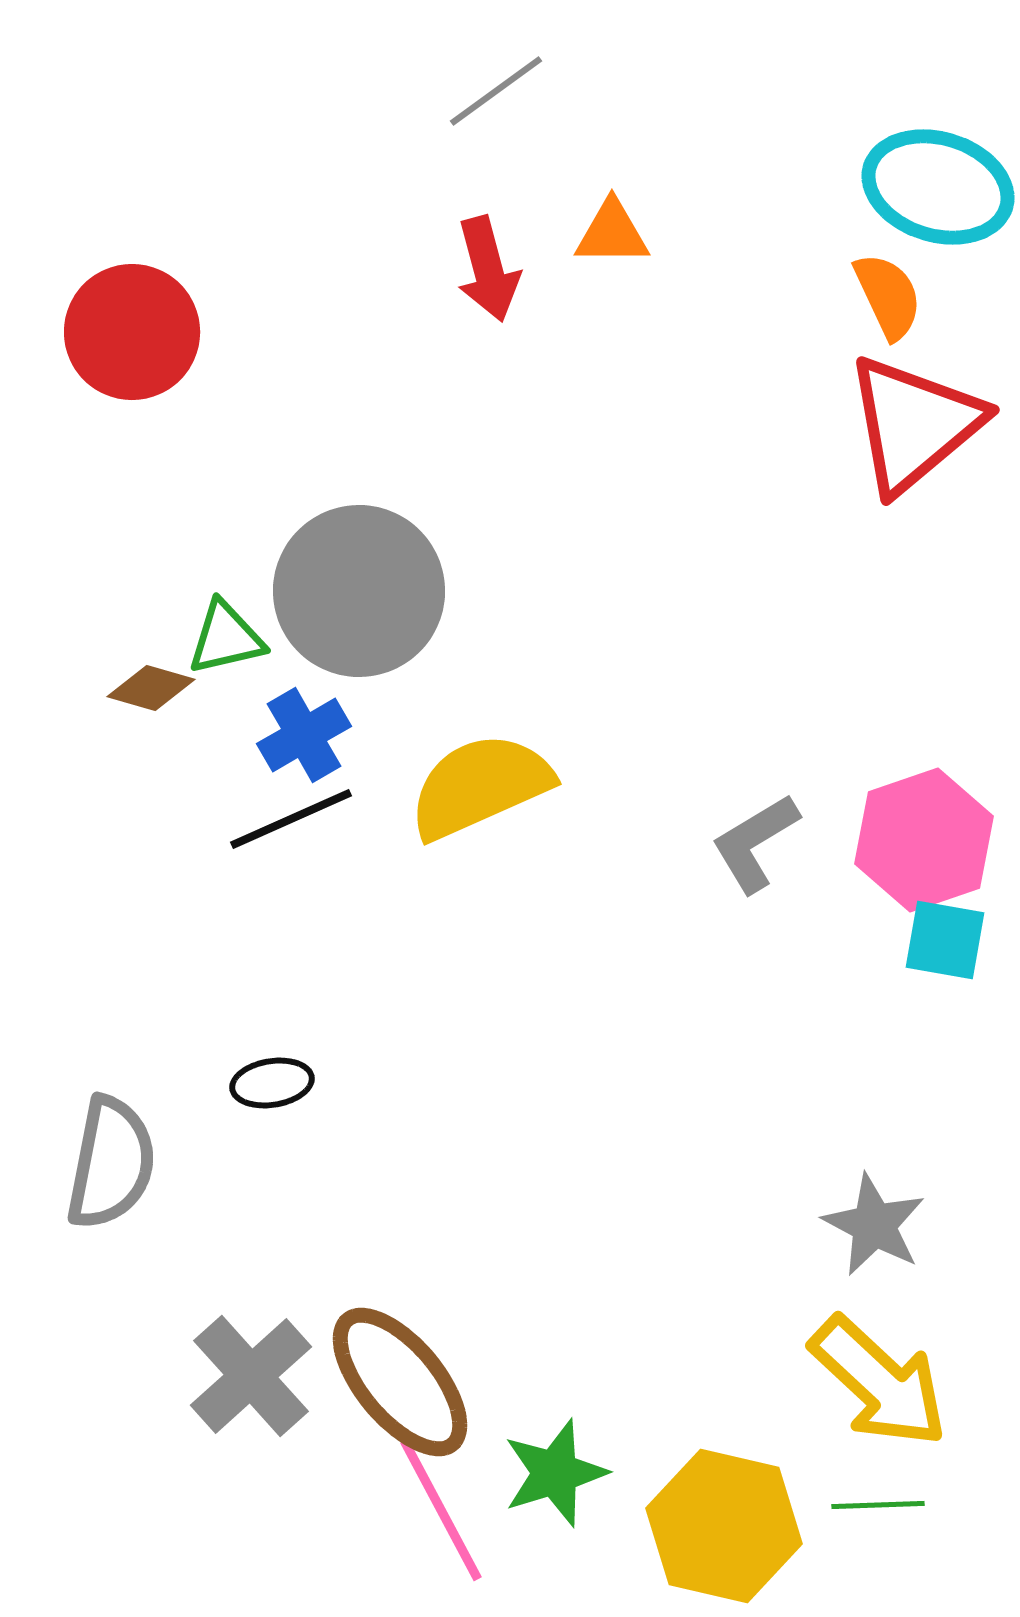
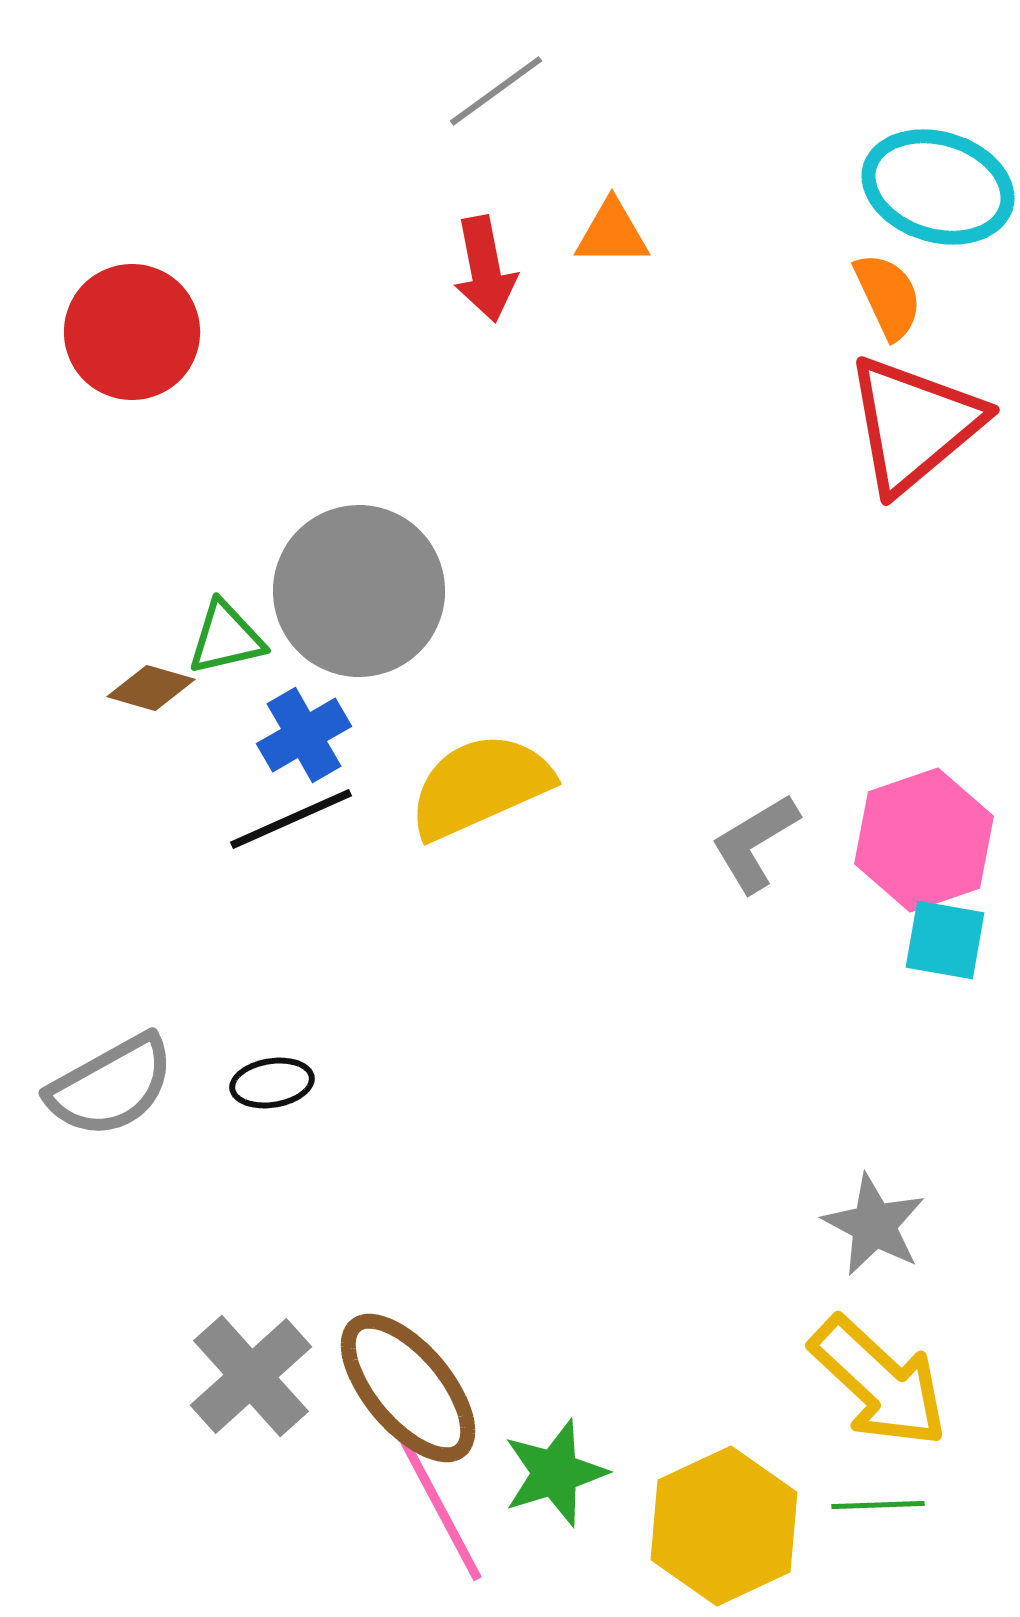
red arrow: moved 3 px left; rotated 4 degrees clockwise
gray semicircle: moved 77 px up; rotated 50 degrees clockwise
brown ellipse: moved 8 px right, 6 px down
yellow hexagon: rotated 22 degrees clockwise
